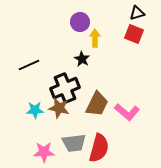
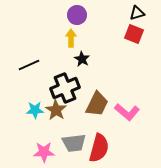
purple circle: moved 3 px left, 7 px up
yellow arrow: moved 24 px left
brown star: moved 3 px left, 2 px down; rotated 20 degrees clockwise
